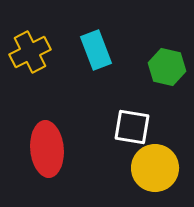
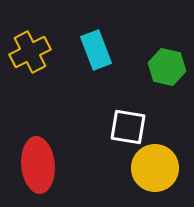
white square: moved 4 px left
red ellipse: moved 9 px left, 16 px down
